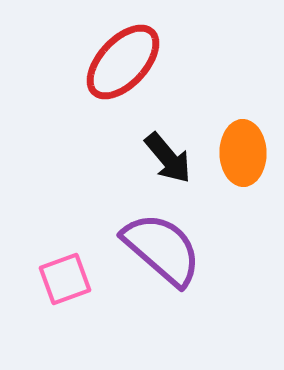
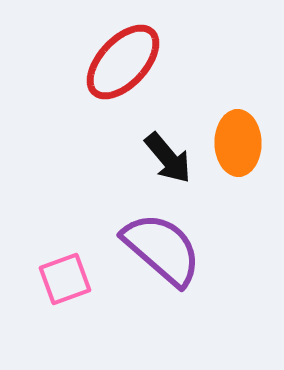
orange ellipse: moved 5 px left, 10 px up
